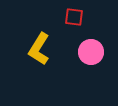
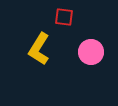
red square: moved 10 px left
